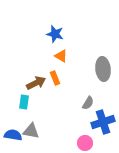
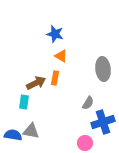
orange rectangle: rotated 32 degrees clockwise
